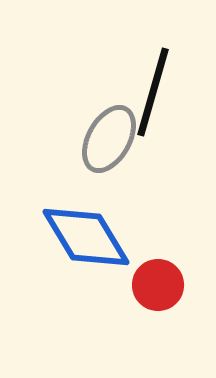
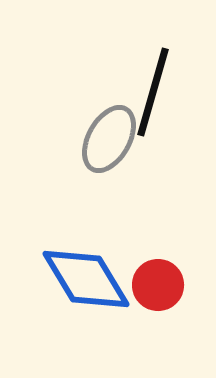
blue diamond: moved 42 px down
